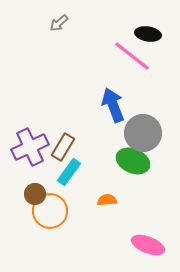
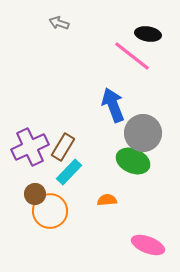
gray arrow: rotated 60 degrees clockwise
cyan rectangle: rotated 8 degrees clockwise
